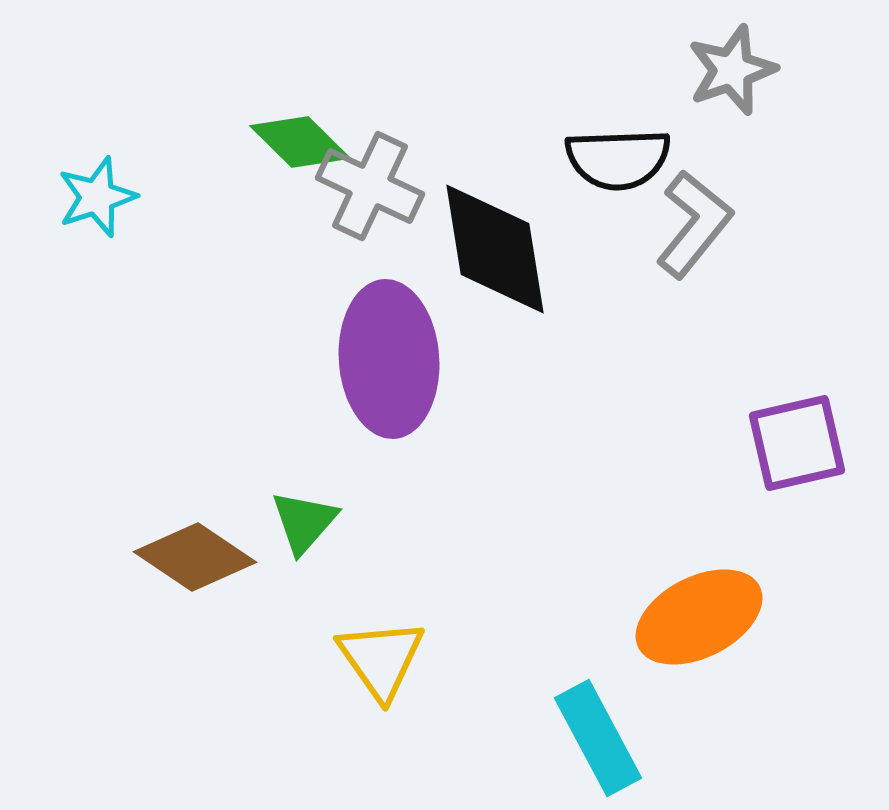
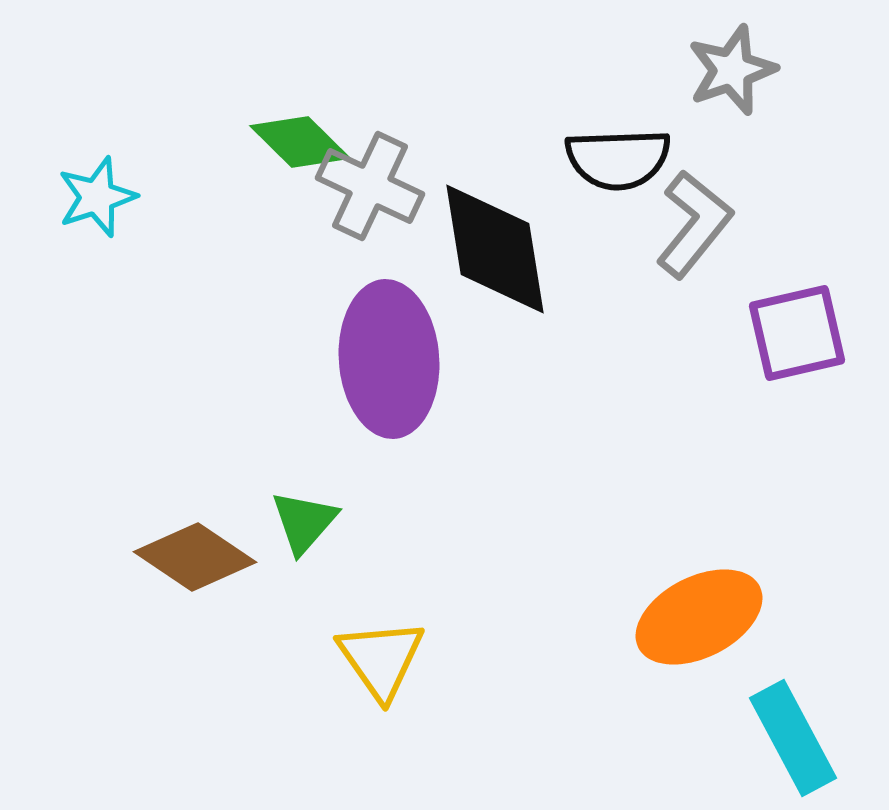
purple square: moved 110 px up
cyan rectangle: moved 195 px right
